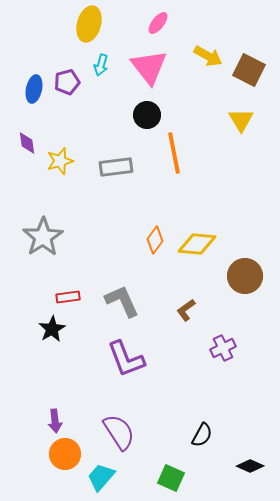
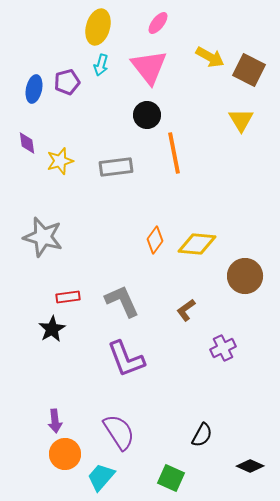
yellow ellipse: moved 9 px right, 3 px down
yellow arrow: moved 2 px right, 1 px down
gray star: rotated 24 degrees counterclockwise
